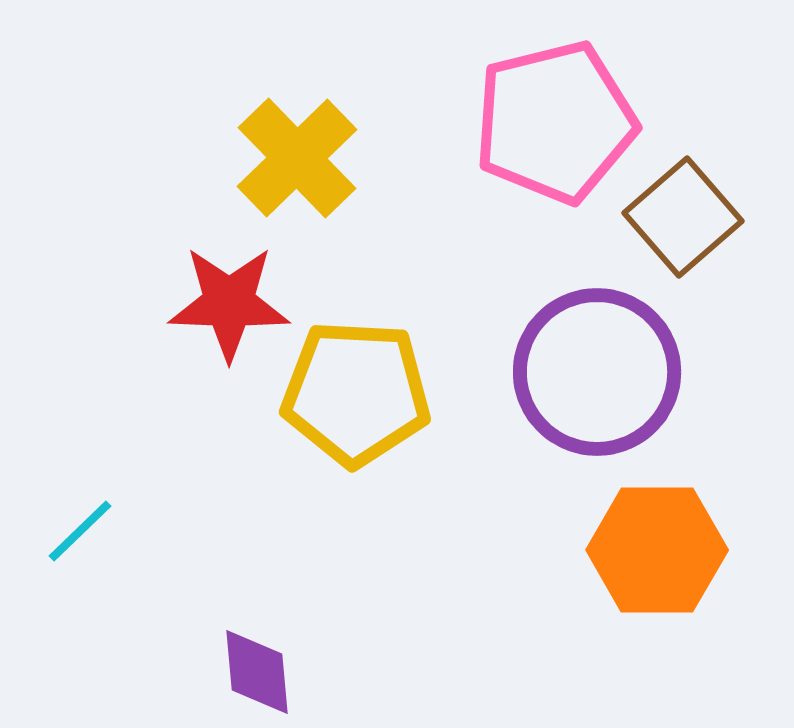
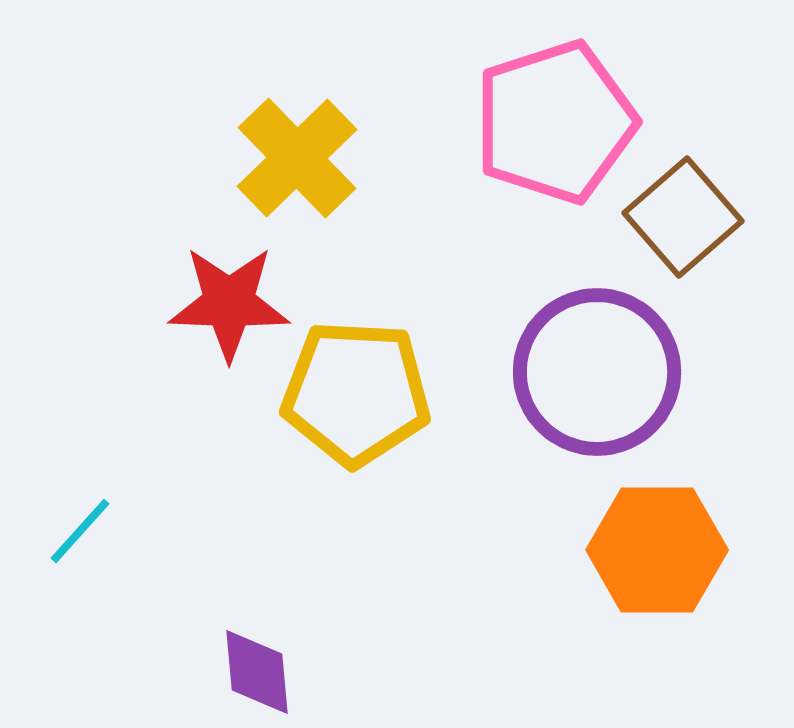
pink pentagon: rotated 4 degrees counterclockwise
cyan line: rotated 4 degrees counterclockwise
